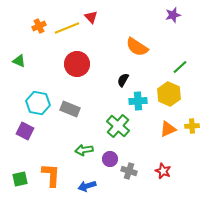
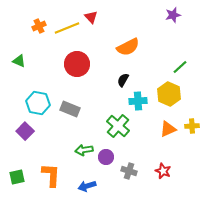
orange semicircle: moved 9 px left; rotated 60 degrees counterclockwise
purple square: rotated 18 degrees clockwise
purple circle: moved 4 px left, 2 px up
green square: moved 3 px left, 2 px up
